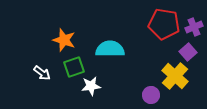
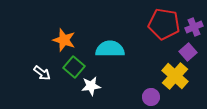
green square: rotated 30 degrees counterclockwise
purple circle: moved 2 px down
